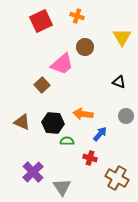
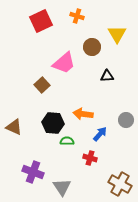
yellow triangle: moved 5 px left, 3 px up
brown circle: moved 7 px right
pink trapezoid: moved 2 px right, 1 px up
black triangle: moved 12 px left, 6 px up; rotated 24 degrees counterclockwise
gray circle: moved 4 px down
brown triangle: moved 8 px left, 5 px down
purple cross: rotated 25 degrees counterclockwise
brown cross: moved 3 px right, 6 px down
